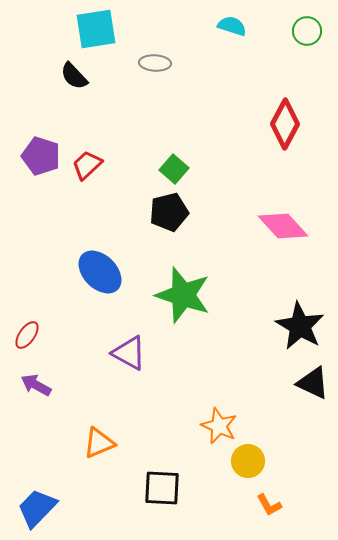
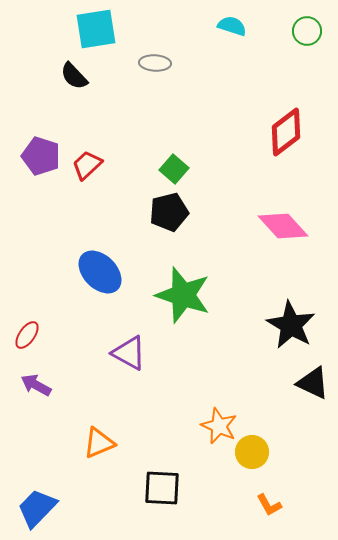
red diamond: moved 1 px right, 8 px down; rotated 24 degrees clockwise
black star: moved 9 px left, 1 px up
yellow circle: moved 4 px right, 9 px up
